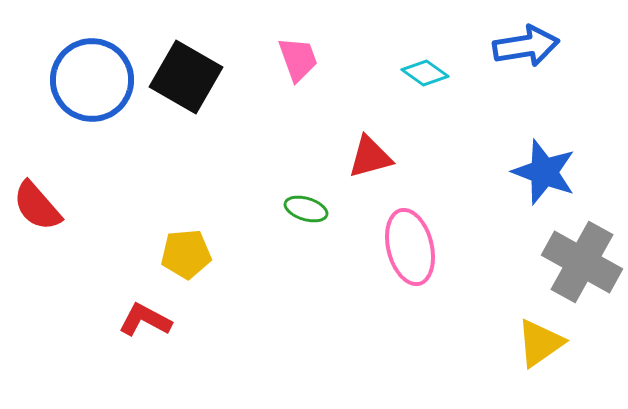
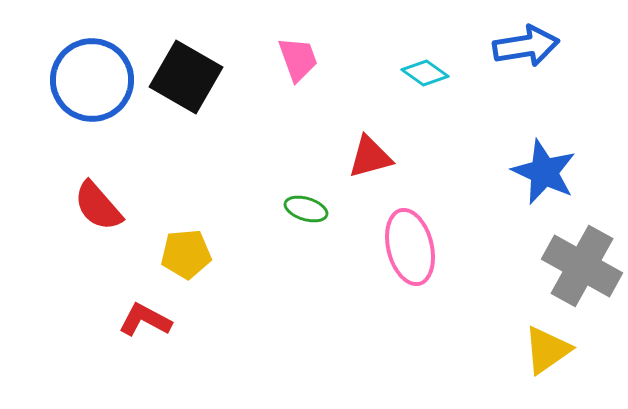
blue star: rotated 4 degrees clockwise
red semicircle: moved 61 px right
gray cross: moved 4 px down
yellow triangle: moved 7 px right, 7 px down
